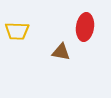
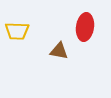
brown triangle: moved 2 px left, 1 px up
